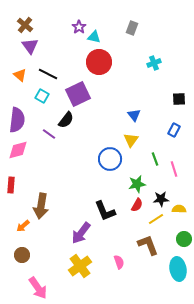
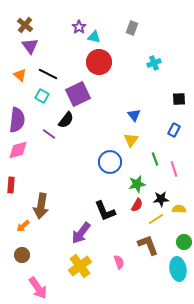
blue circle: moved 3 px down
green circle: moved 3 px down
